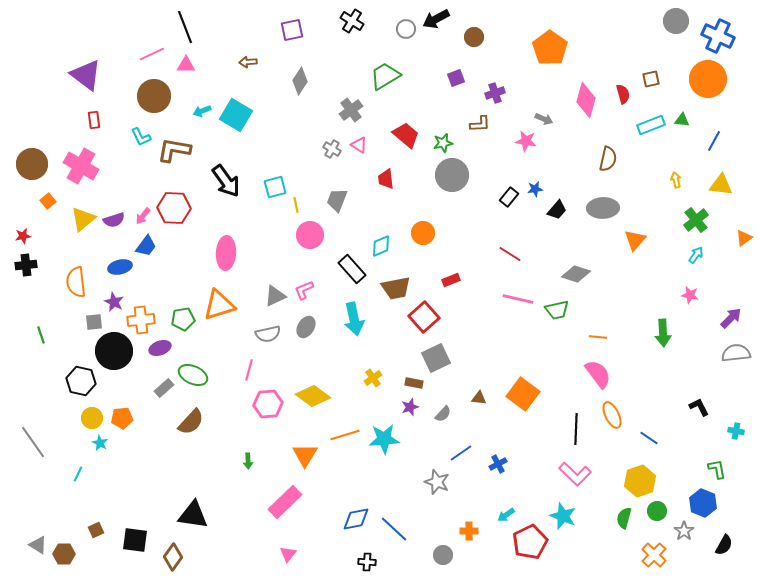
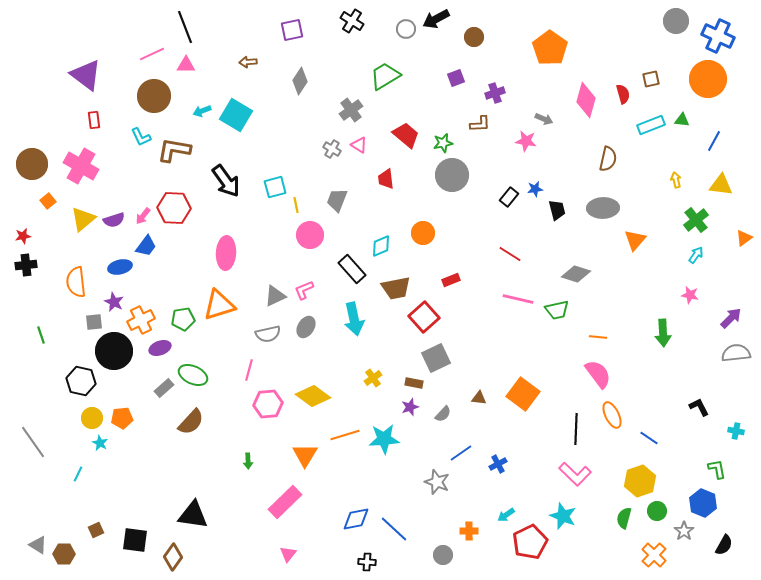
black trapezoid at (557, 210): rotated 55 degrees counterclockwise
orange cross at (141, 320): rotated 20 degrees counterclockwise
